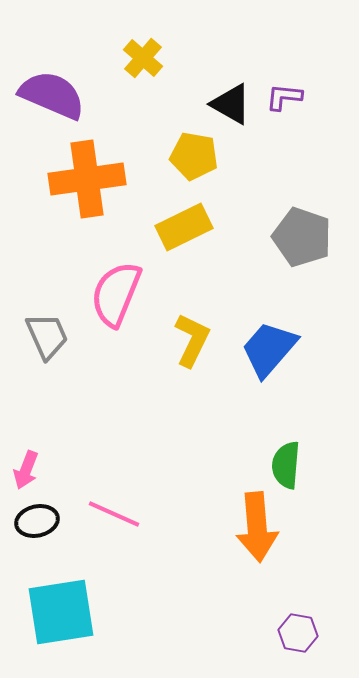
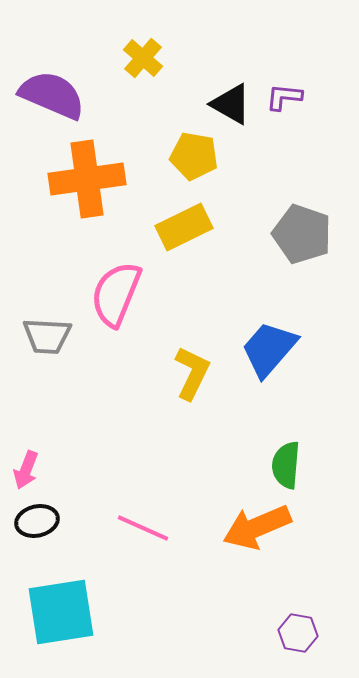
gray pentagon: moved 3 px up
gray trapezoid: rotated 117 degrees clockwise
yellow L-shape: moved 33 px down
pink line: moved 29 px right, 14 px down
orange arrow: rotated 72 degrees clockwise
